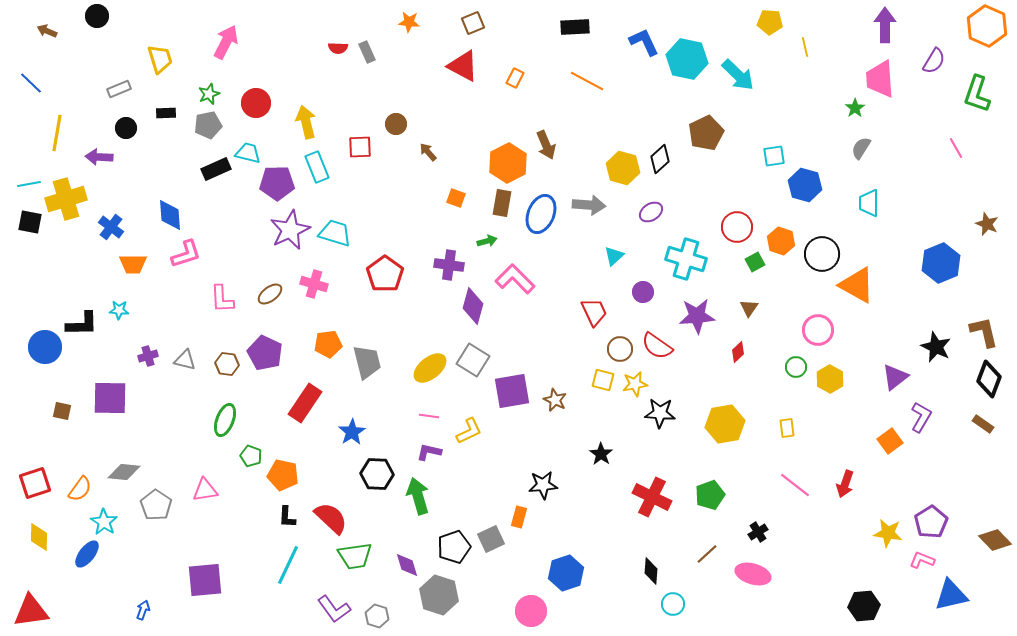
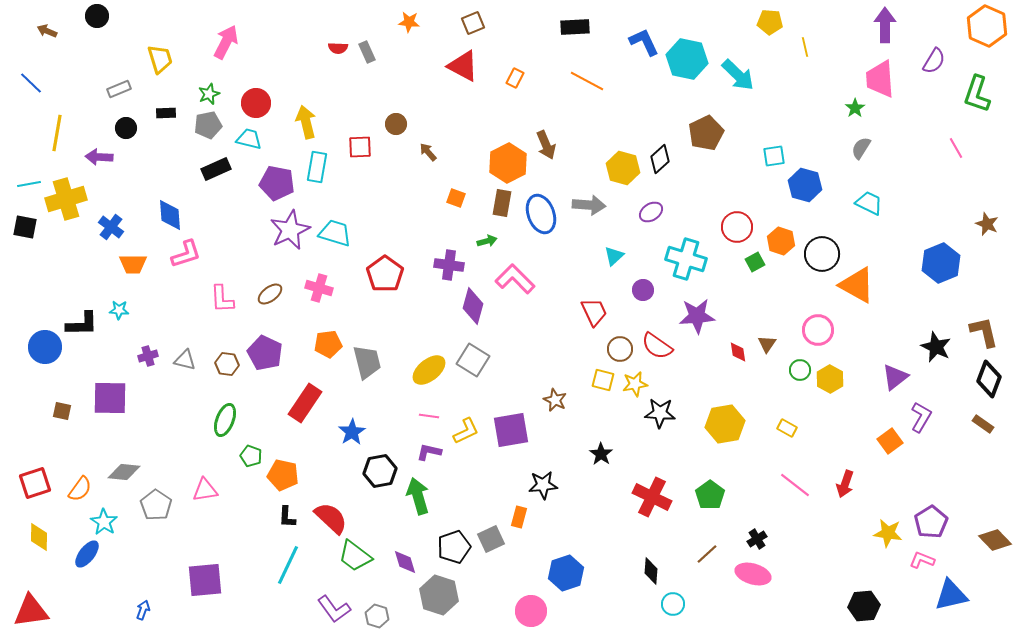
cyan trapezoid at (248, 153): moved 1 px right, 14 px up
cyan rectangle at (317, 167): rotated 32 degrees clockwise
purple pentagon at (277, 183): rotated 12 degrees clockwise
cyan trapezoid at (869, 203): rotated 116 degrees clockwise
blue ellipse at (541, 214): rotated 42 degrees counterclockwise
black square at (30, 222): moved 5 px left, 5 px down
pink cross at (314, 284): moved 5 px right, 4 px down
purple circle at (643, 292): moved 2 px up
brown triangle at (749, 308): moved 18 px right, 36 px down
red diamond at (738, 352): rotated 55 degrees counterclockwise
green circle at (796, 367): moved 4 px right, 3 px down
yellow ellipse at (430, 368): moved 1 px left, 2 px down
purple square at (512, 391): moved 1 px left, 39 px down
yellow rectangle at (787, 428): rotated 54 degrees counterclockwise
yellow L-shape at (469, 431): moved 3 px left
black hexagon at (377, 474): moved 3 px right, 3 px up; rotated 12 degrees counterclockwise
green pentagon at (710, 495): rotated 16 degrees counterclockwise
black cross at (758, 532): moved 1 px left, 7 px down
green trapezoid at (355, 556): rotated 45 degrees clockwise
purple diamond at (407, 565): moved 2 px left, 3 px up
